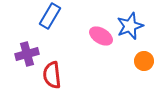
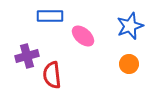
blue rectangle: rotated 60 degrees clockwise
pink ellipse: moved 18 px left; rotated 10 degrees clockwise
purple cross: moved 2 px down
orange circle: moved 15 px left, 3 px down
